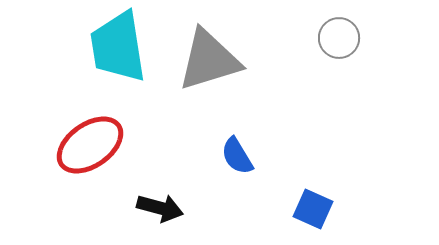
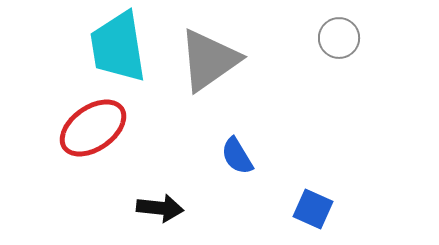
gray triangle: rotated 18 degrees counterclockwise
red ellipse: moved 3 px right, 17 px up
black arrow: rotated 9 degrees counterclockwise
